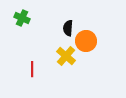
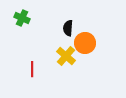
orange circle: moved 1 px left, 2 px down
